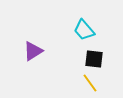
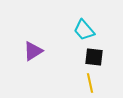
black square: moved 2 px up
yellow line: rotated 24 degrees clockwise
